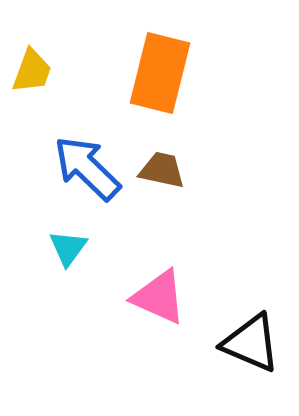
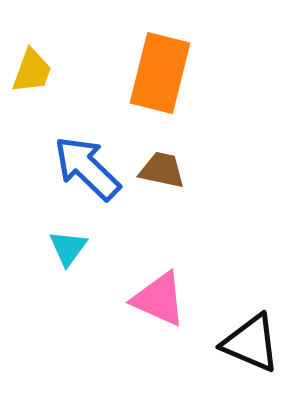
pink triangle: moved 2 px down
